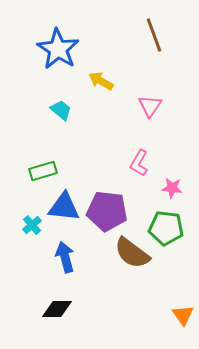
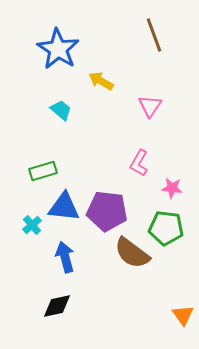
black diamond: moved 3 px up; rotated 12 degrees counterclockwise
